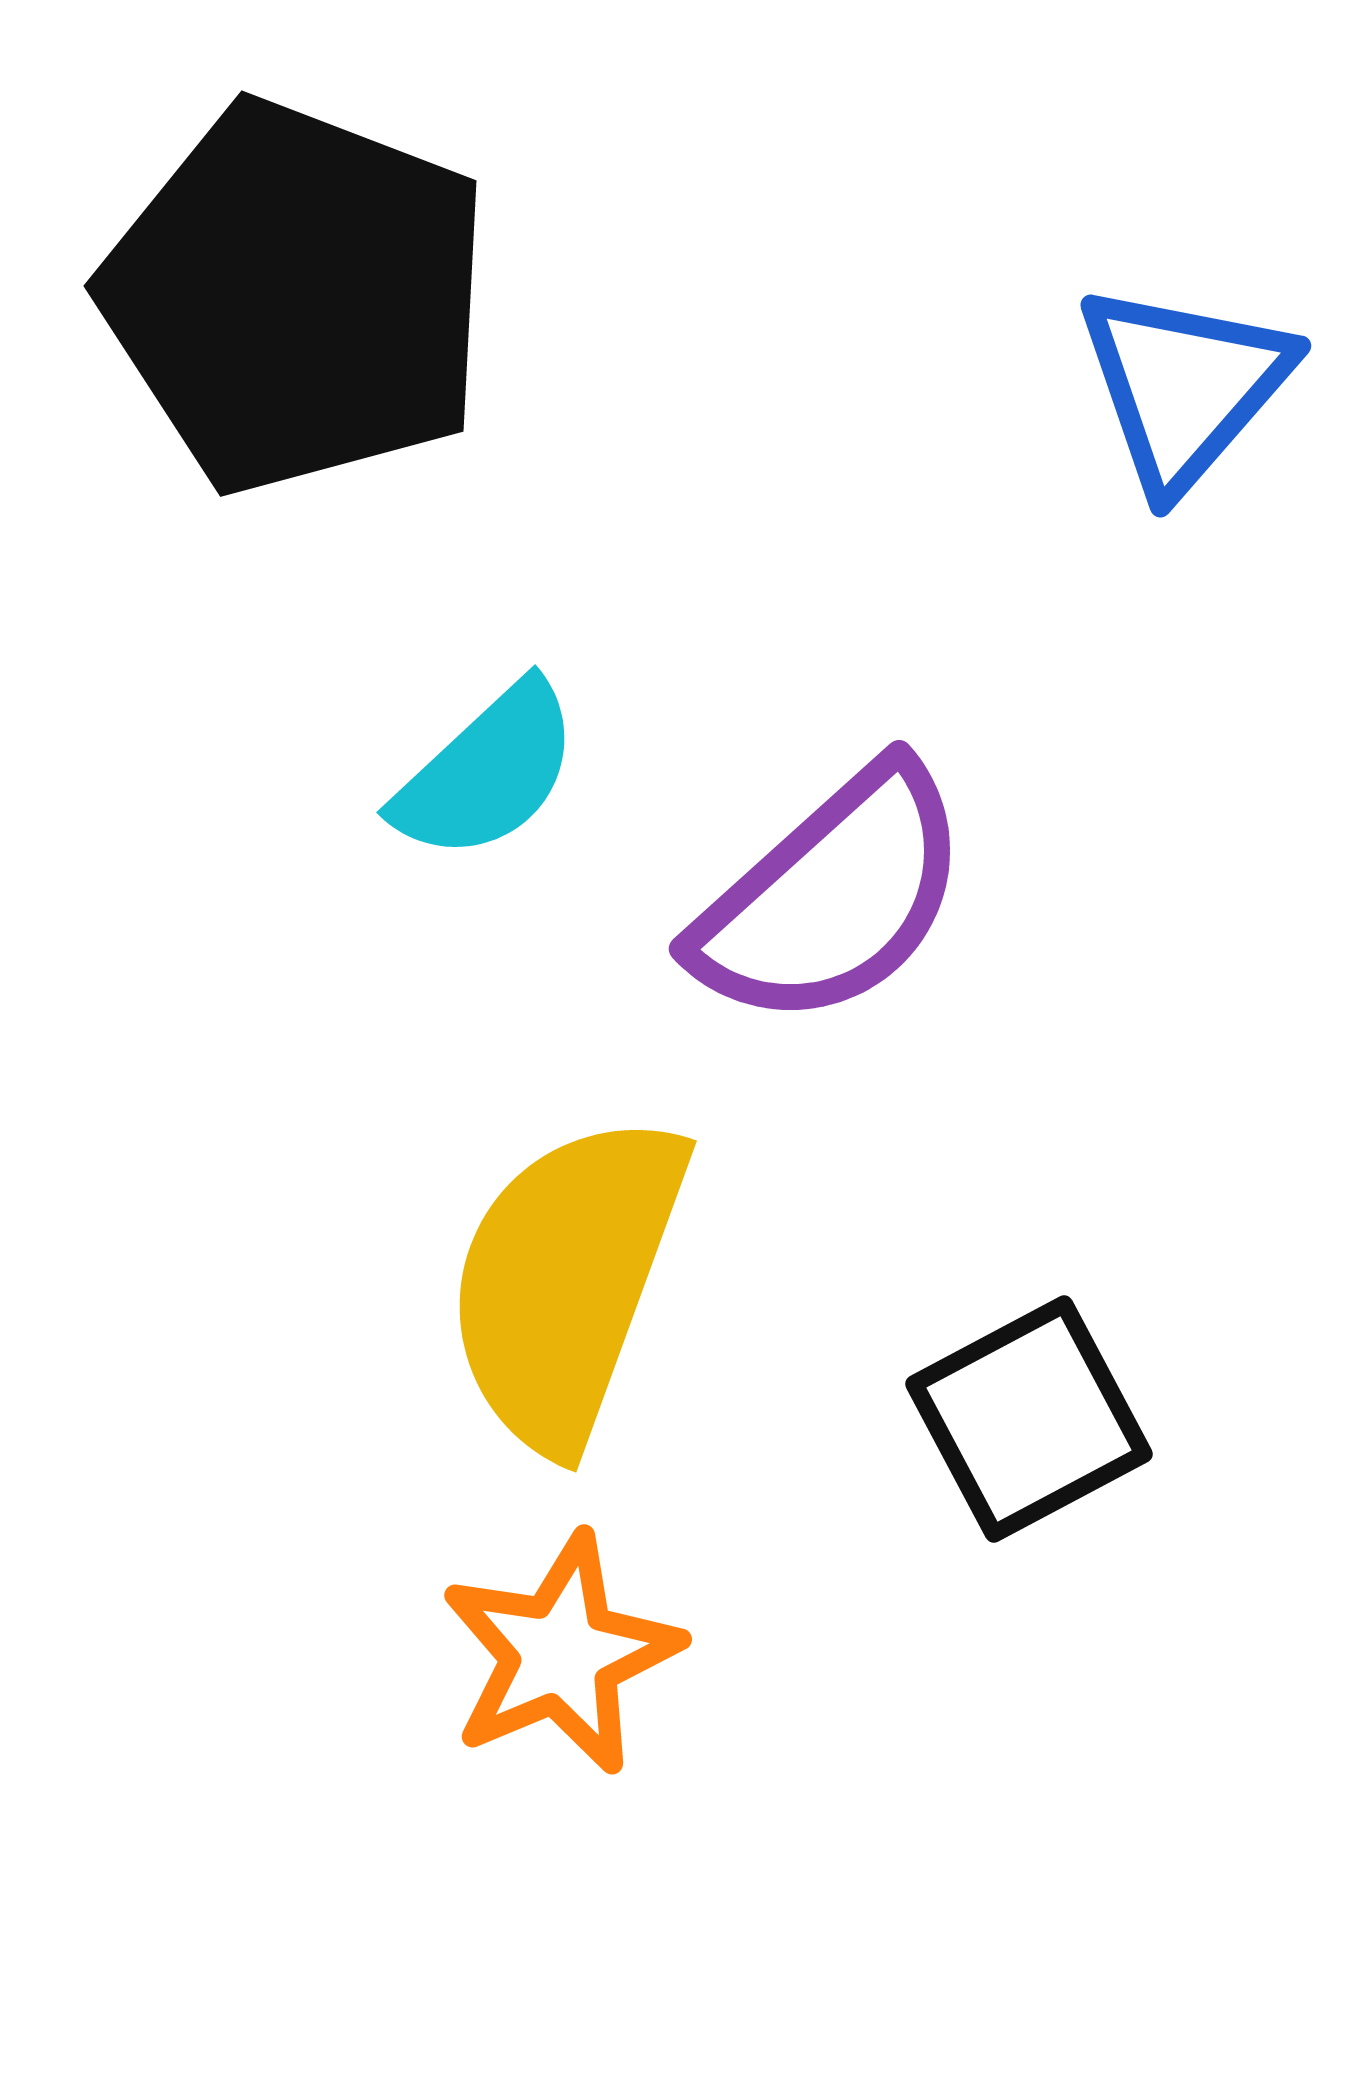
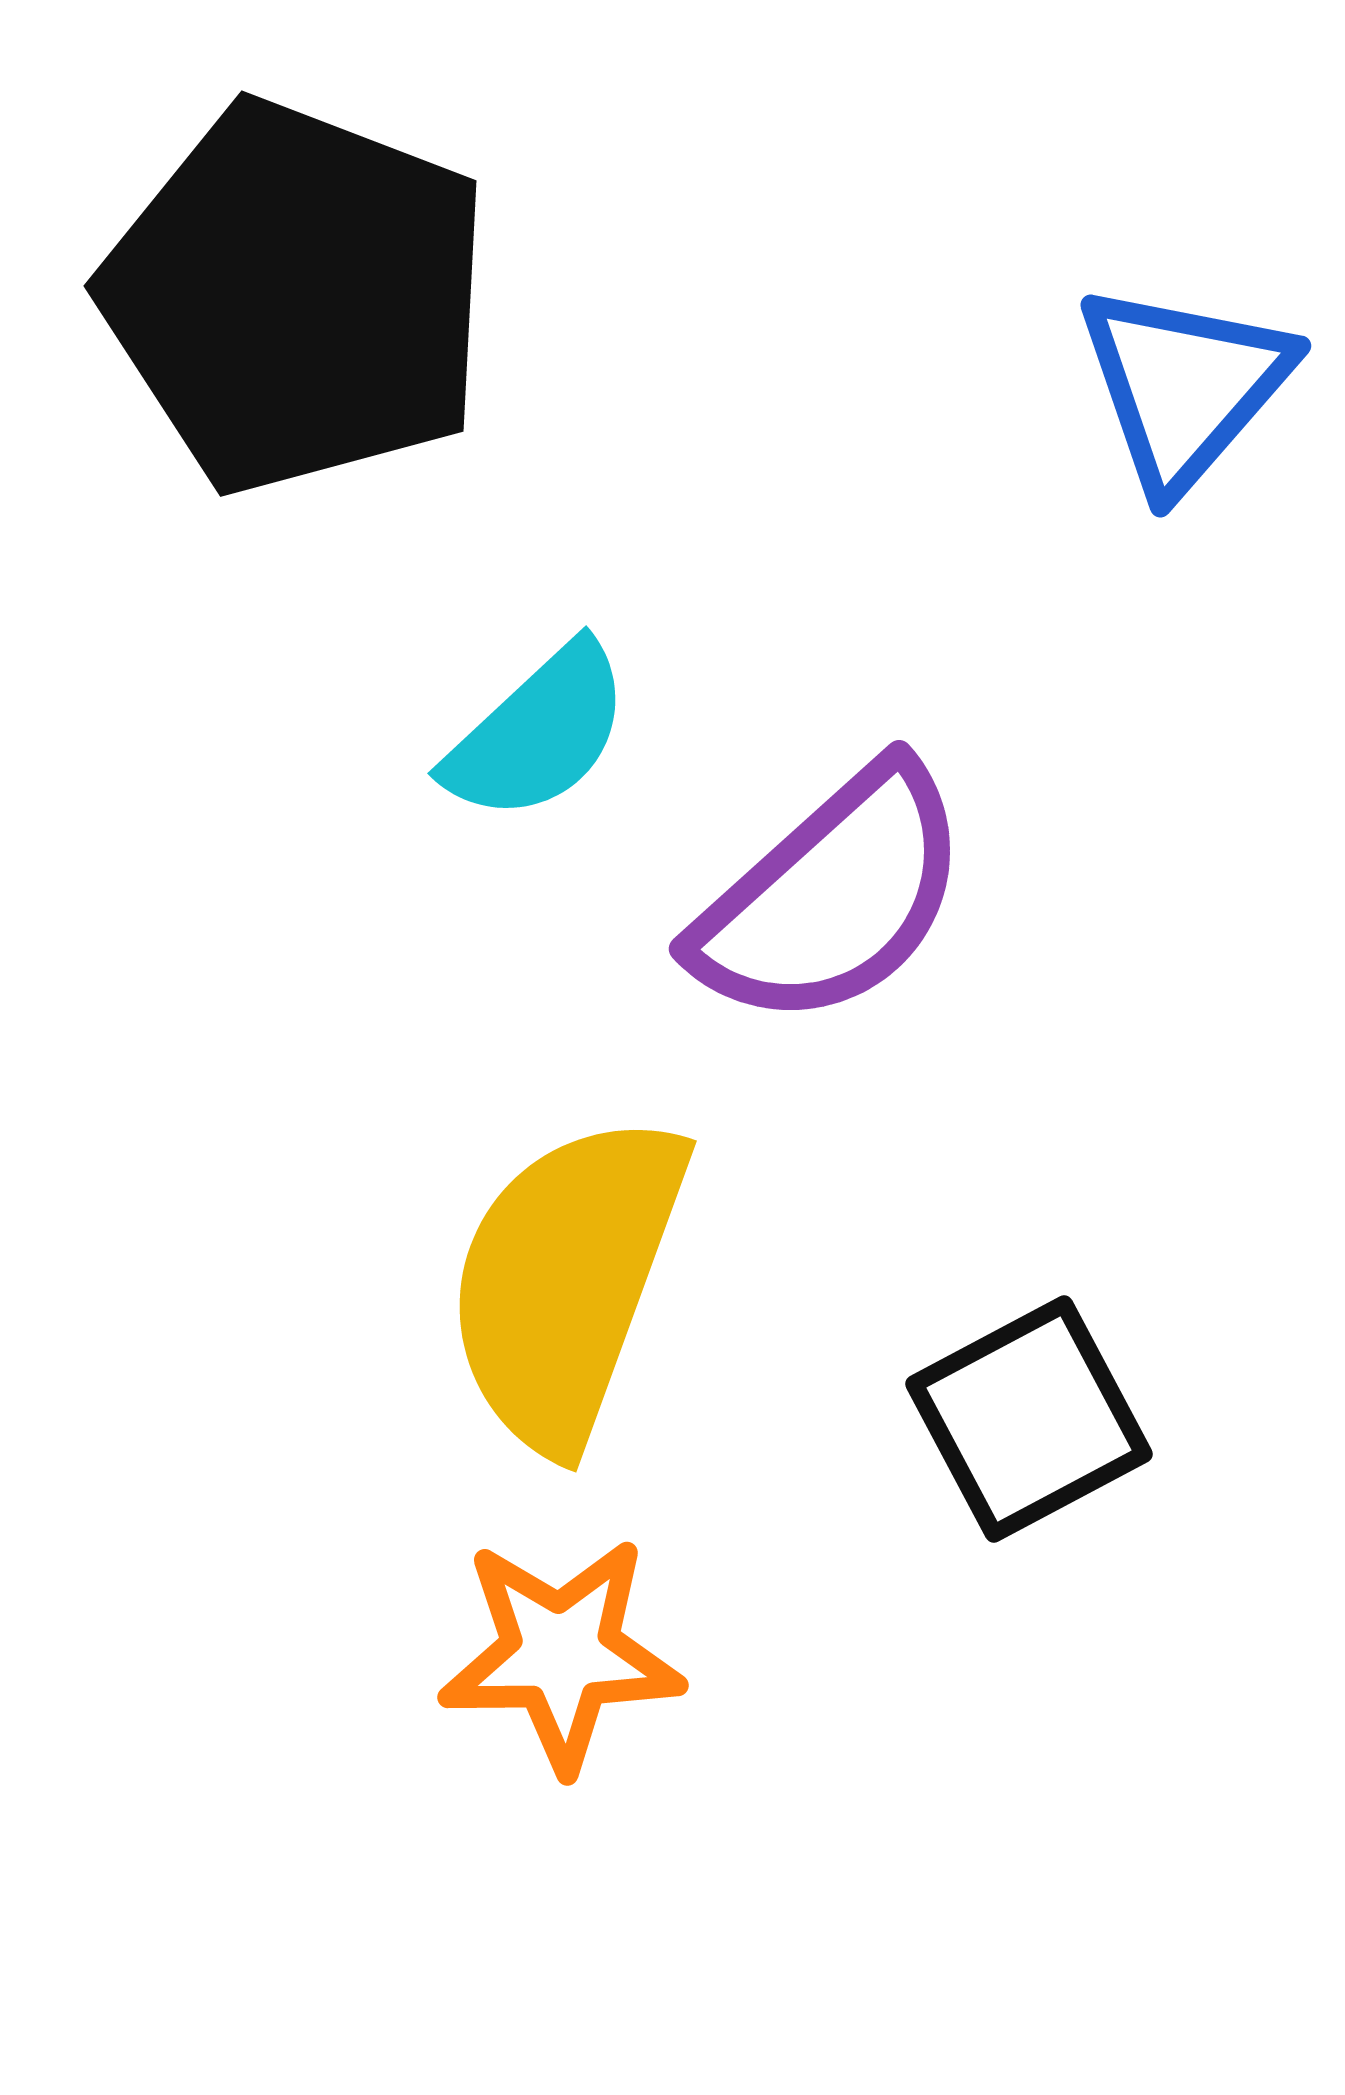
cyan semicircle: moved 51 px right, 39 px up
orange star: rotated 22 degrees clockwise
